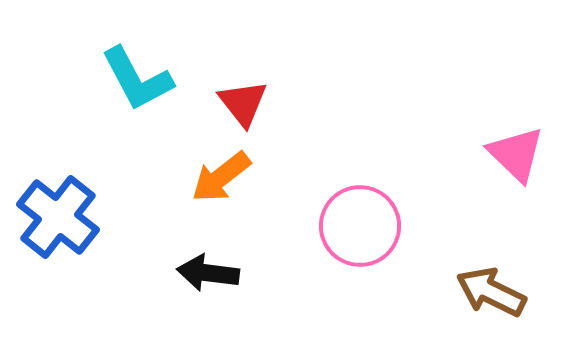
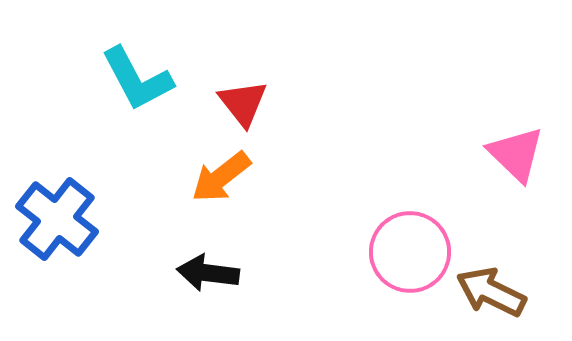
blue cross: moved 1 px left, 2 px down
pink circle: moved 50 px right, 26 px down
